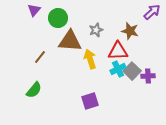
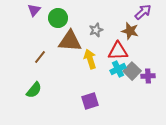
purple arrow: moved 9 px left
